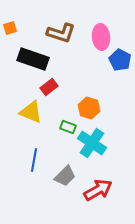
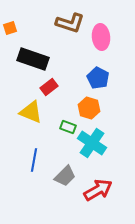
brown L-shape: moved 9 px right, 10 px up
blue pentagon: moved 22 px left, 18 px down
